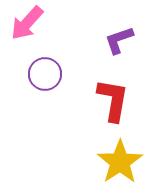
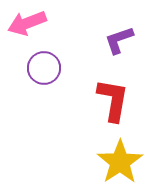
pink arrow: rotated 27 degrees clockwise
purple circle: moved 1 px left, 6 px up
